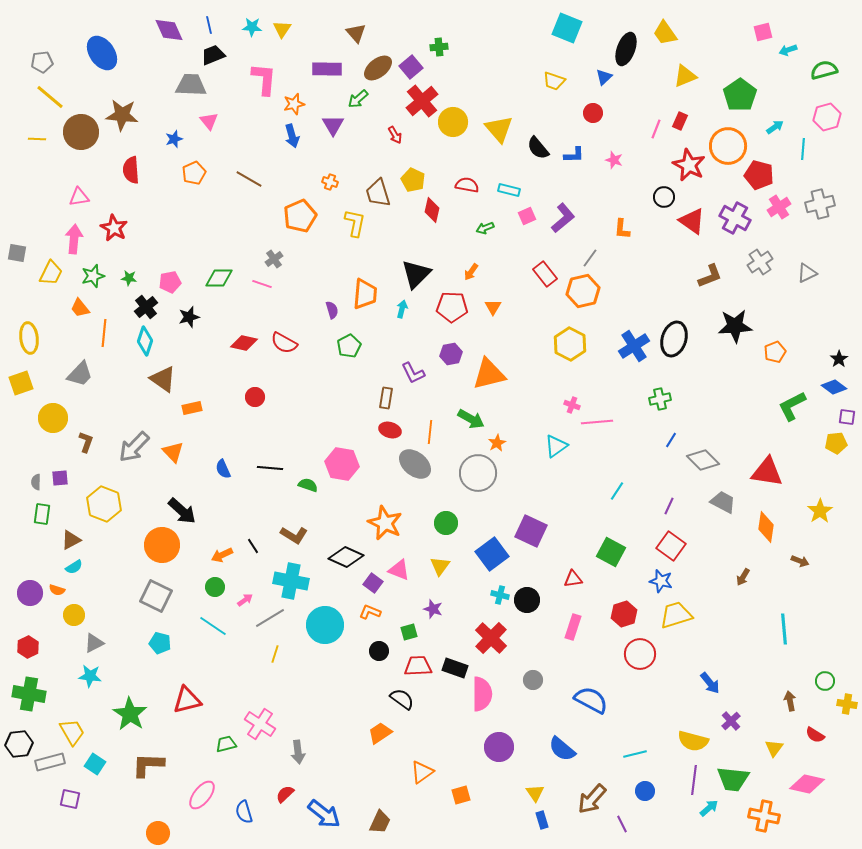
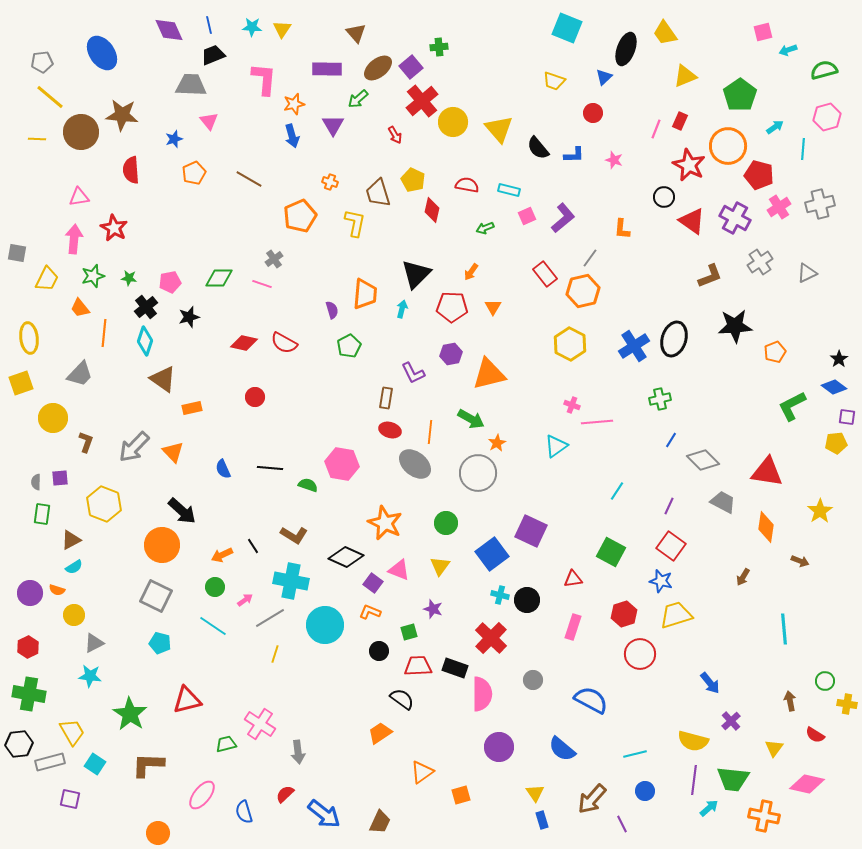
yellow trapezoid at (51, 273): moved 4 px left, 6 px down
